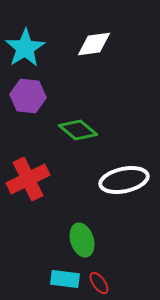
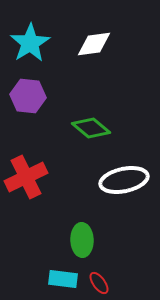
cyan star: moved 5 px right, 5 px up
green diamond: moved 13 px right, 2 px up
red cross: moved 2 px left, 2 px up
green ellipse: rotated 16 degrees clockwise
cyan rectangle: moved 2 px left
